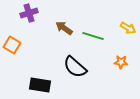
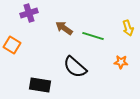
yellow arrow: rotated 42 degrees clockwise
